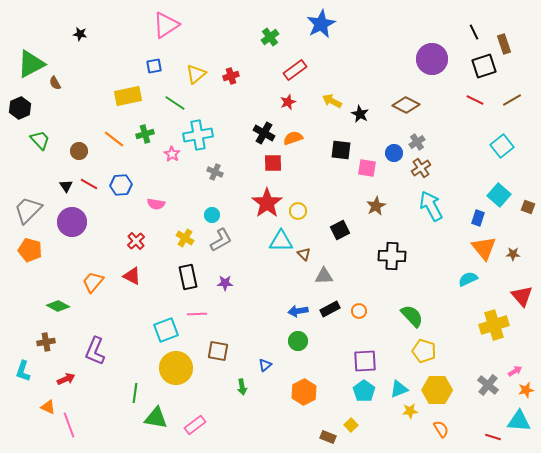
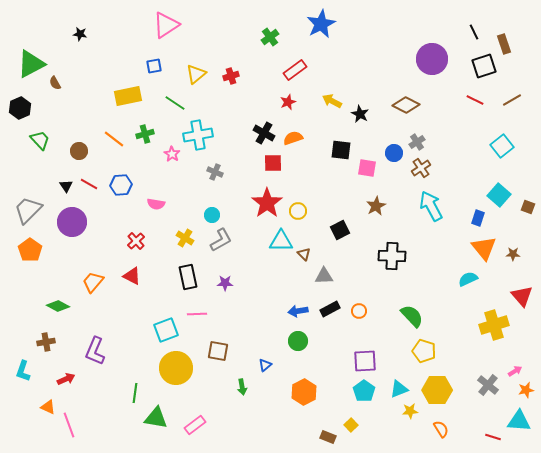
orange pentagon at (30, 250): rotated 20 degrees clockwise
